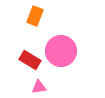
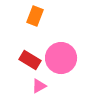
pink circle: moved 7 px down
pink triangle: moved 1 px up; rotated 21 degrees counterclockwise
